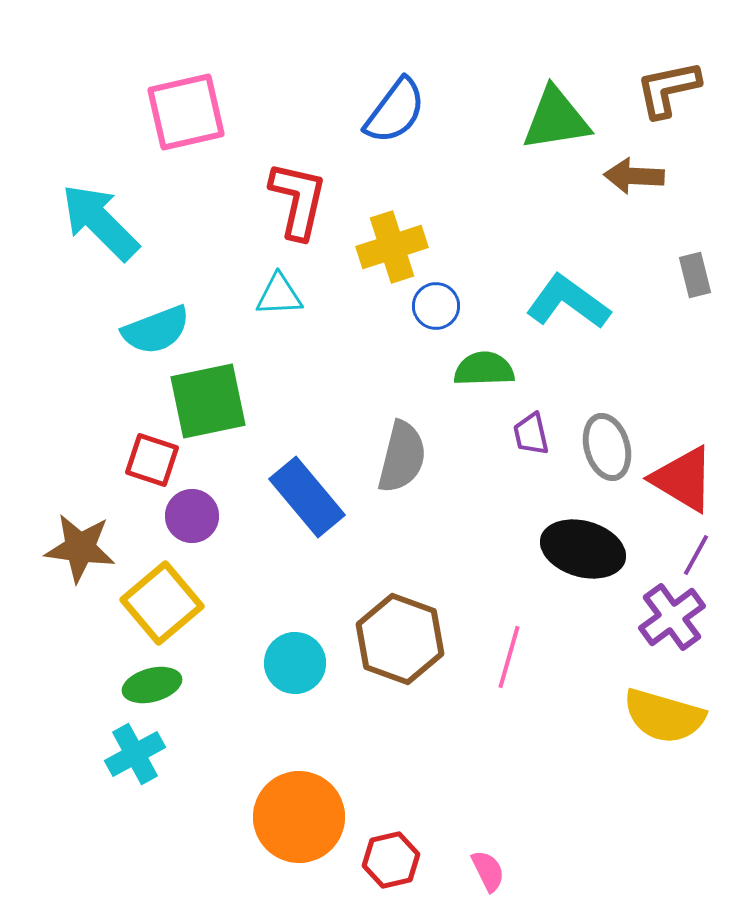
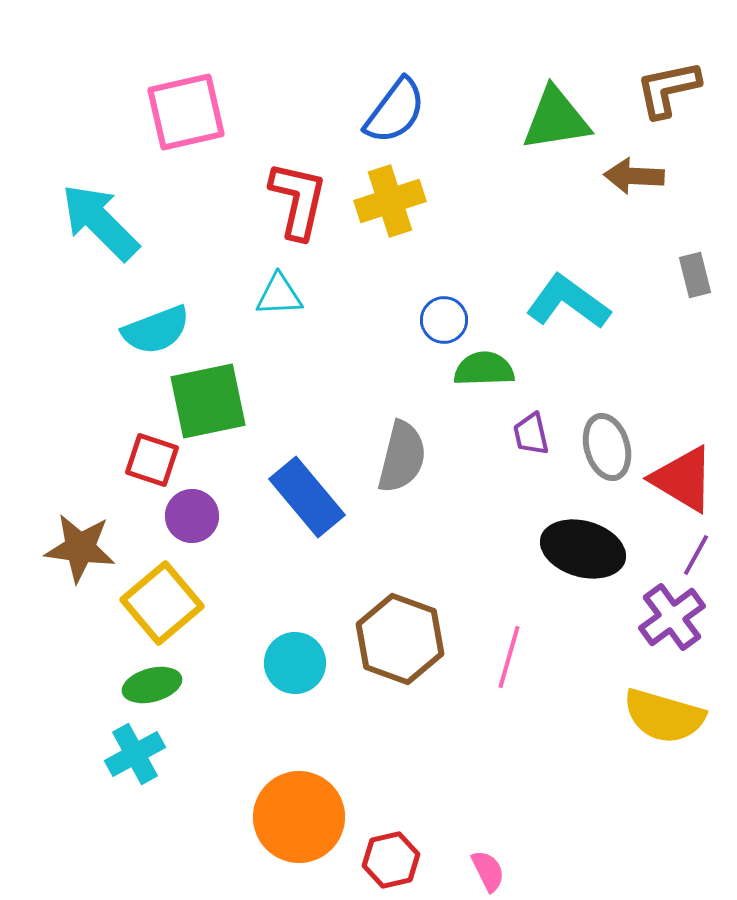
yellow cross: moved 2 px left, 46 px up
blue circle: moved 8 px right, 14 px down
